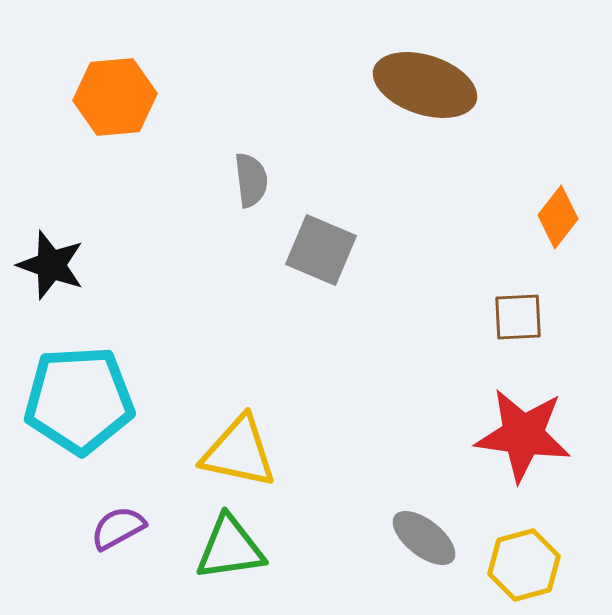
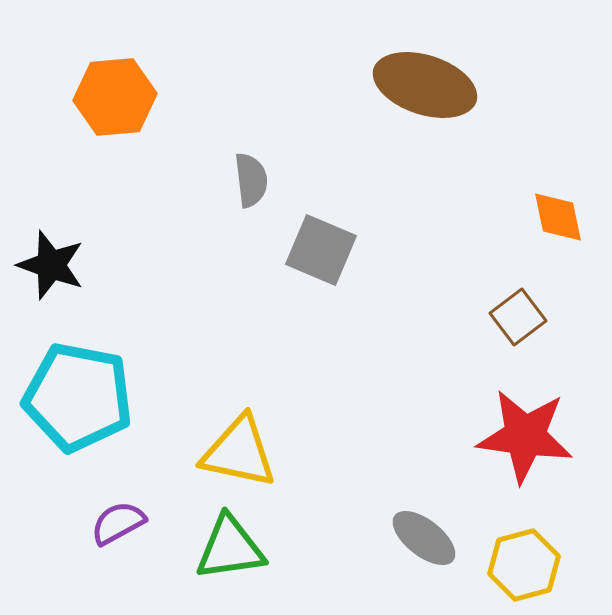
orange diamond: rotated 50 degrees counterclockwise
brown square: rotated 34 degrees counterclockwise
cyan pentagon: moved 1 px left, 3 px up; rotated 14 degrees clockwise
red star: moved 2 px right, 1 px down
purple semicircle: moved 5 px up
